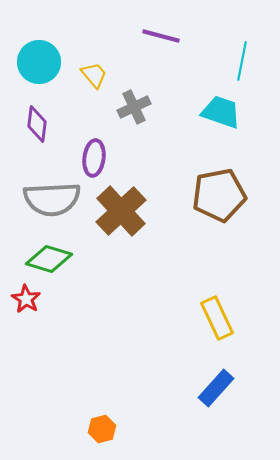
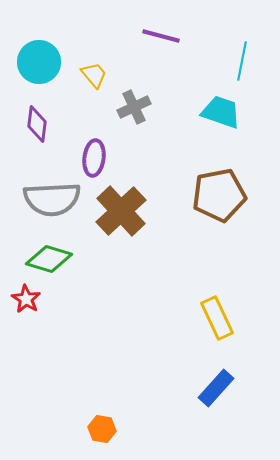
orange hexagon: rotated 24 degrees clockwise
